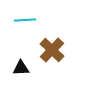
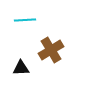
brown cross: moved 1 px left; rotated 15 degrees clockwise
